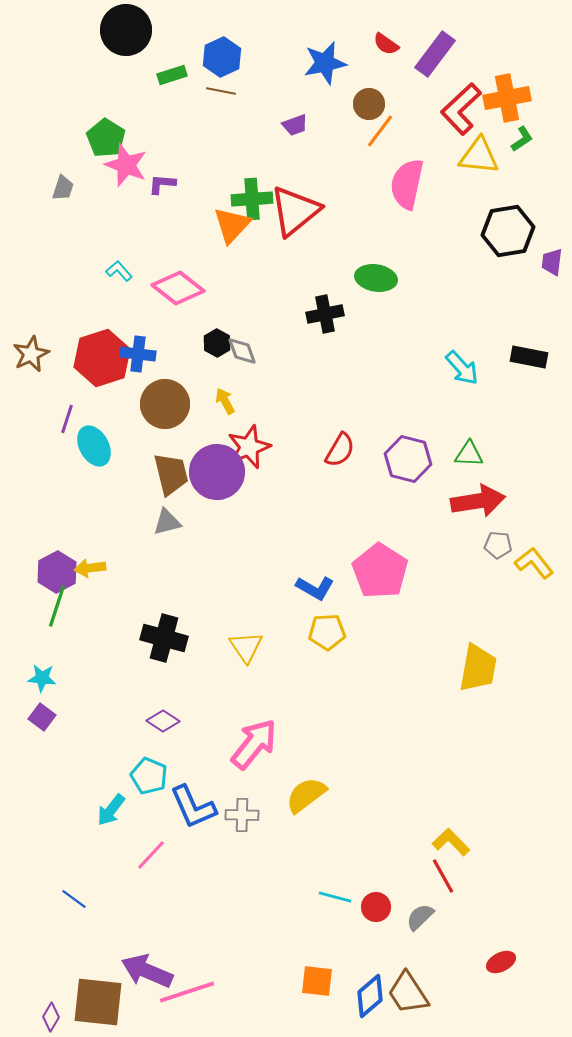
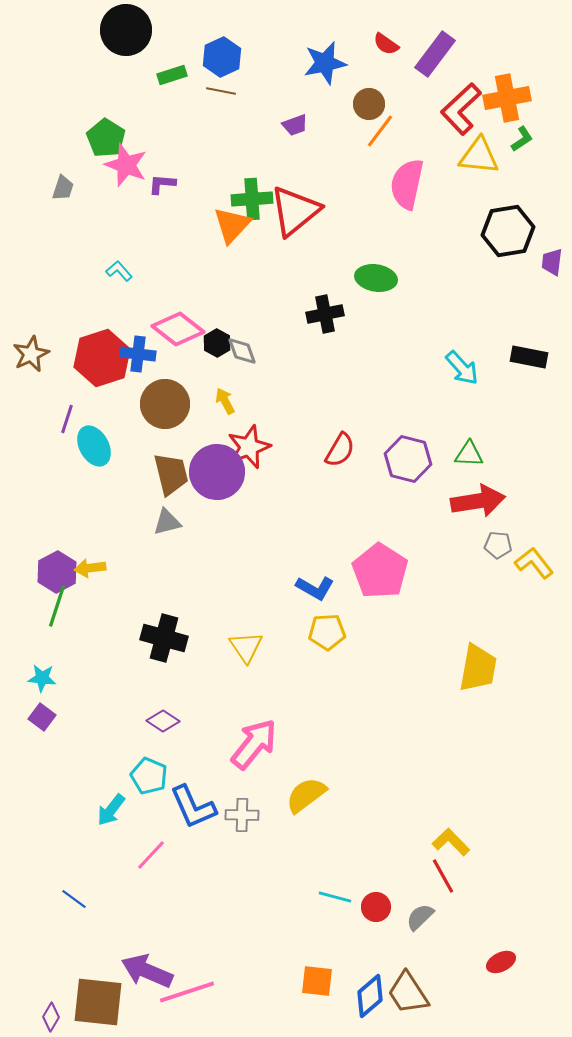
pink diamond at (178, 288): moved 41 px down
